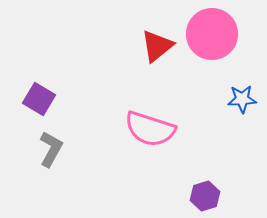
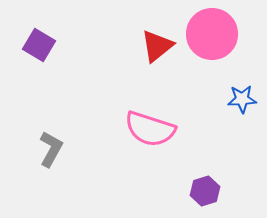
purple square: moved 54 px up
purple hexagon: moved 5 px up
